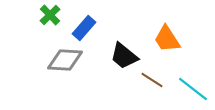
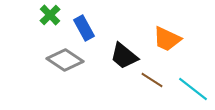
blue rectangle: rotated 70 degrees counterclockwise
orange trapezoid: rotated 32 degrees counterclockwise
gray diamond: rotated 30 degrees clockwise
